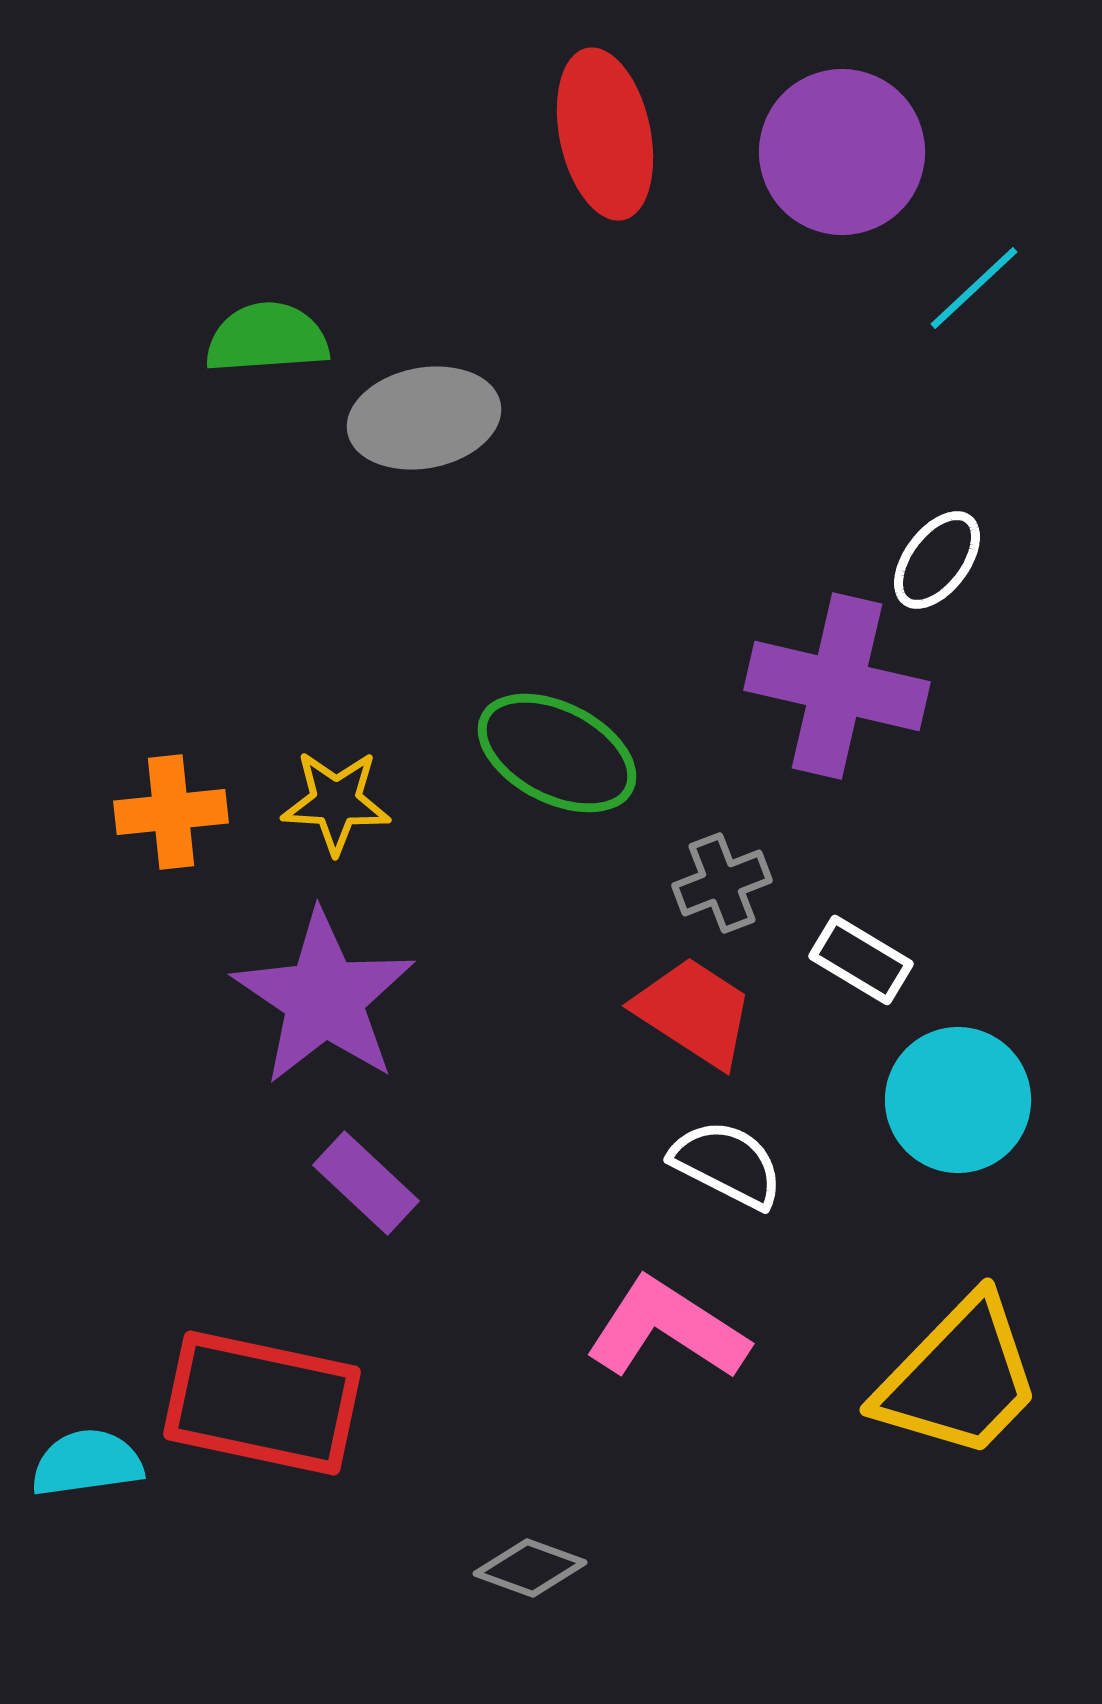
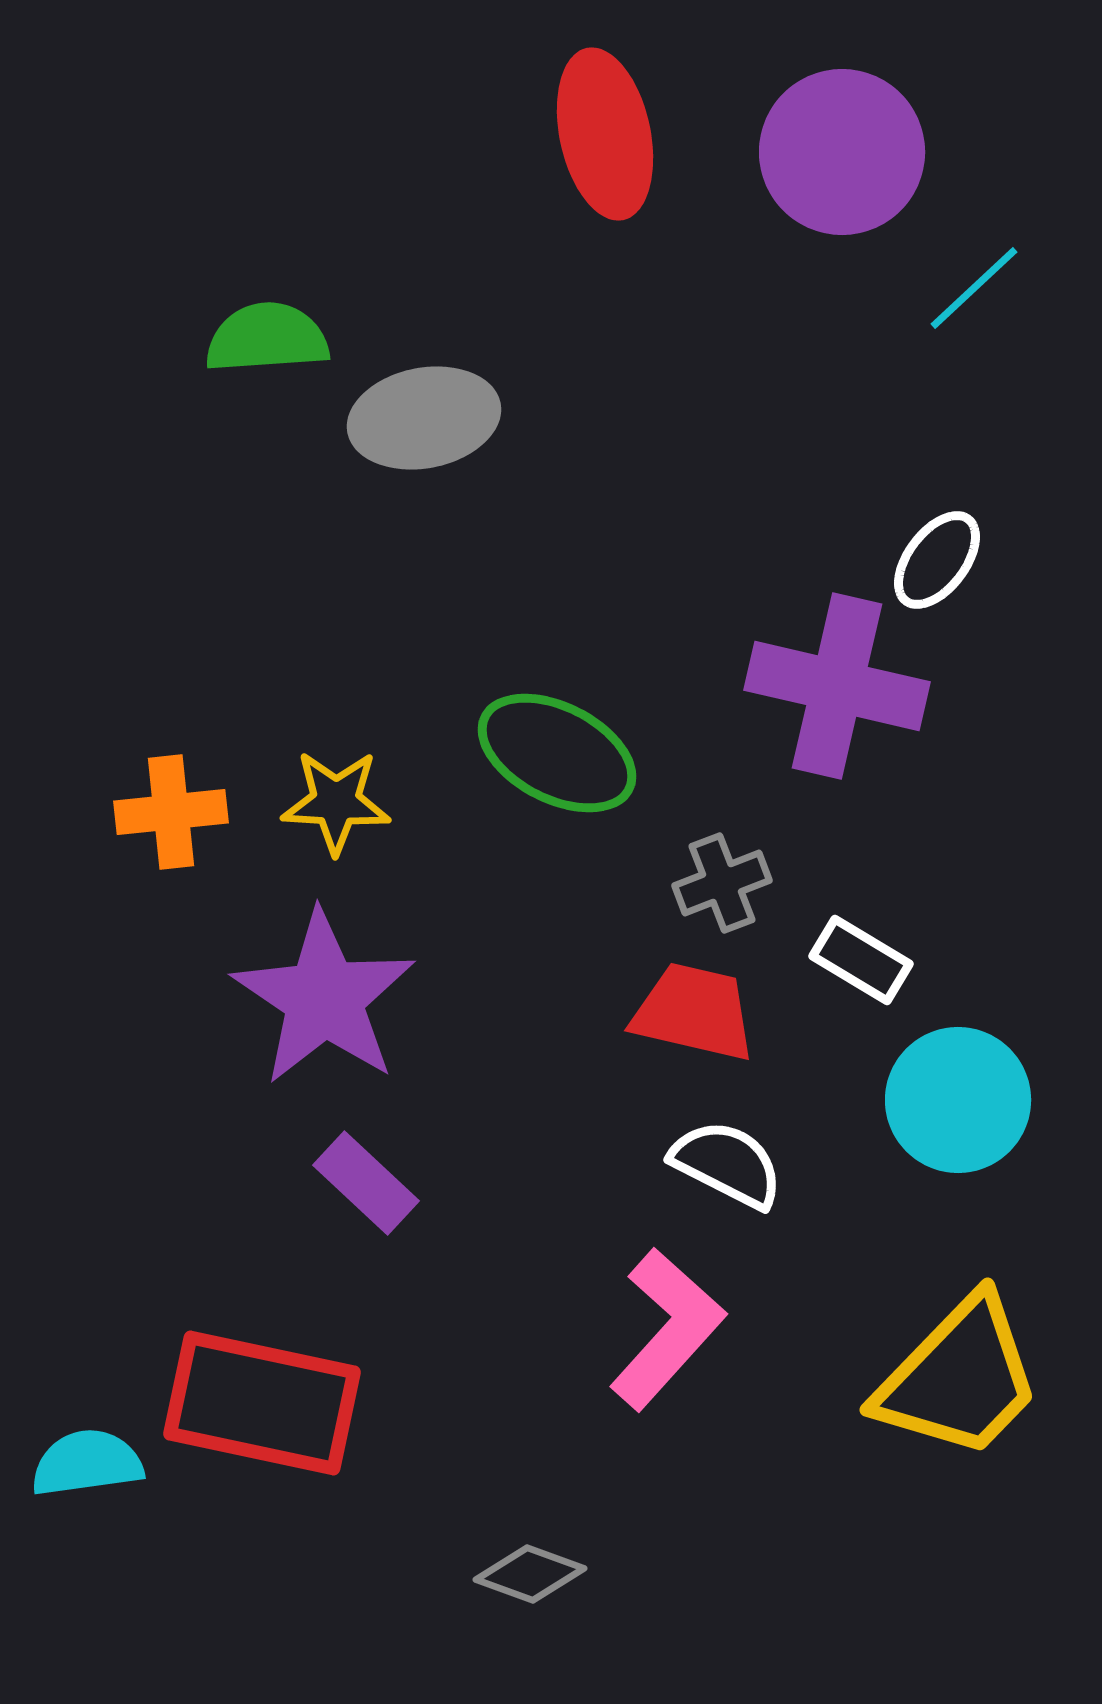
red trapezoid: rotated 20 degrees counterclockwise
pink L-shape: rotated 99 degrees clockwise
gray diamond: moved 6 px down
